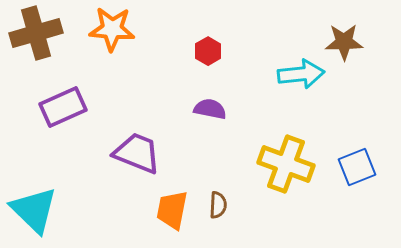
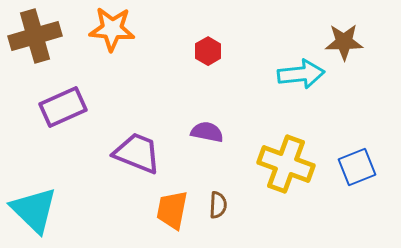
brown cross: moved 1 px left, 3 px down
purple semicircle: moved 3 px left, 23 px down
